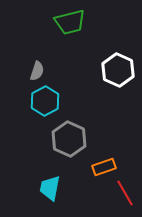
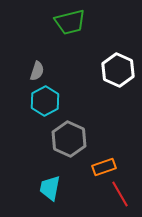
red line: moved 5 px left, 1 px down
